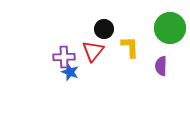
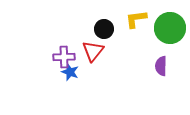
yellow L-shape: moved 6 px right, 28 px up; rotated 95 degrees counterclockwise
